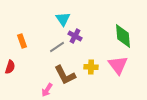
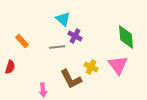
cyan triangle: rotated 14 degrees counterclockwise
green diamond: moved 3 px right, 1 px down
orange rectangle: rotated 24 degrees counterclockwise
gray line: rotated 28 degrees clockwise
yellow cross: rotated 24 degrees clockwise
brown L-shape: moved 6 px right, 4 px down
pink arrow: moved 4 px left; rotated 40 degrees counterclockwise
